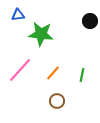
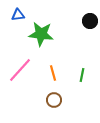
orange line: rotated 56 degrees counterclockwise
brown circle: moved 3 px left, 1 px up
